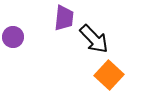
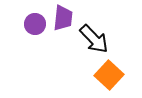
purple trapezoid: moved 1 px left
purple circle: moved 22 px right, 13 px up
